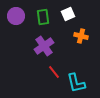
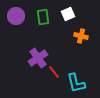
purple cross: moved 6 px left, 12 px down
